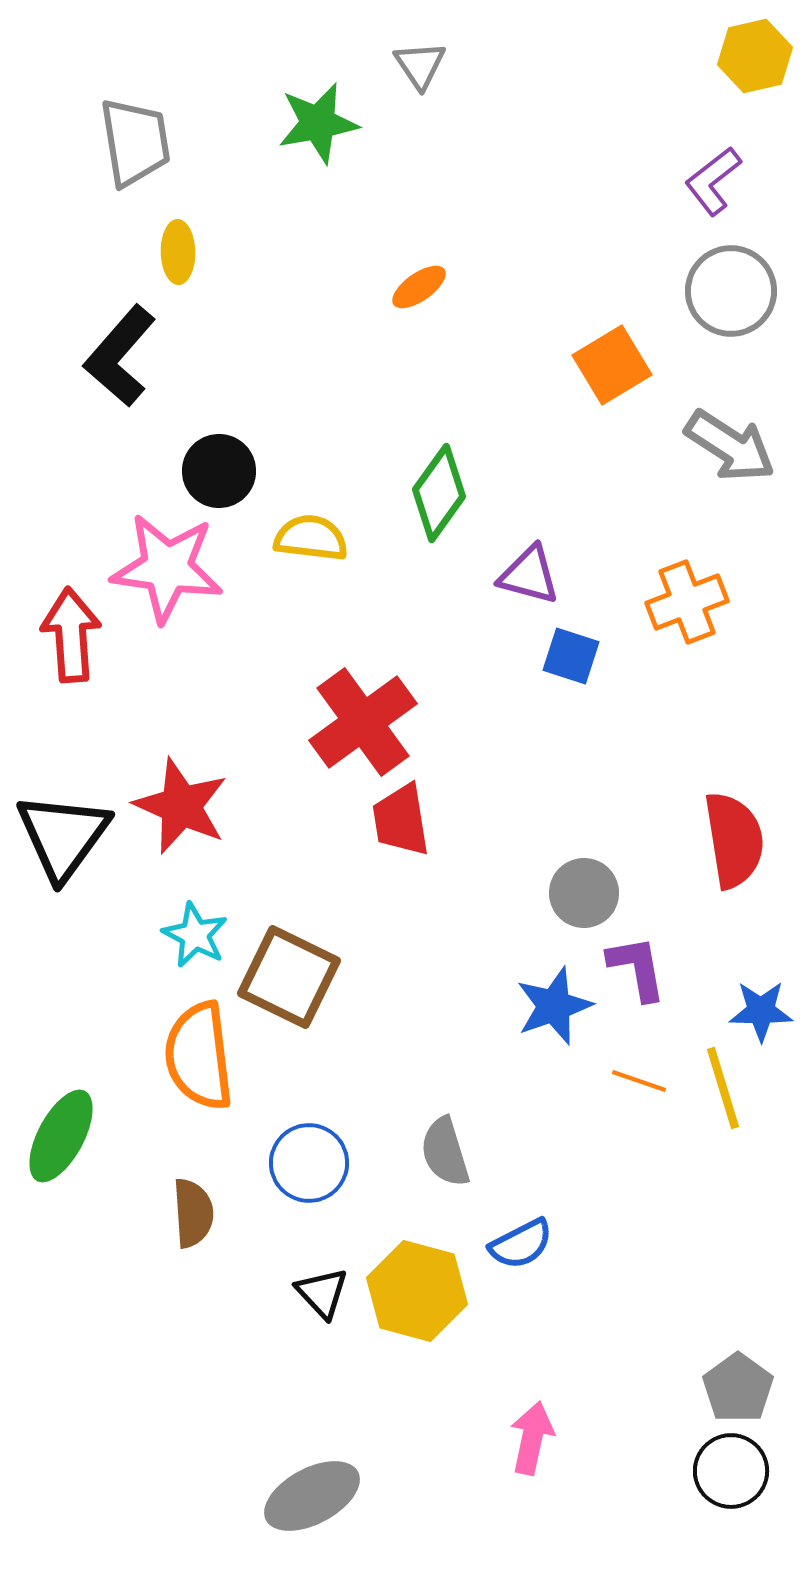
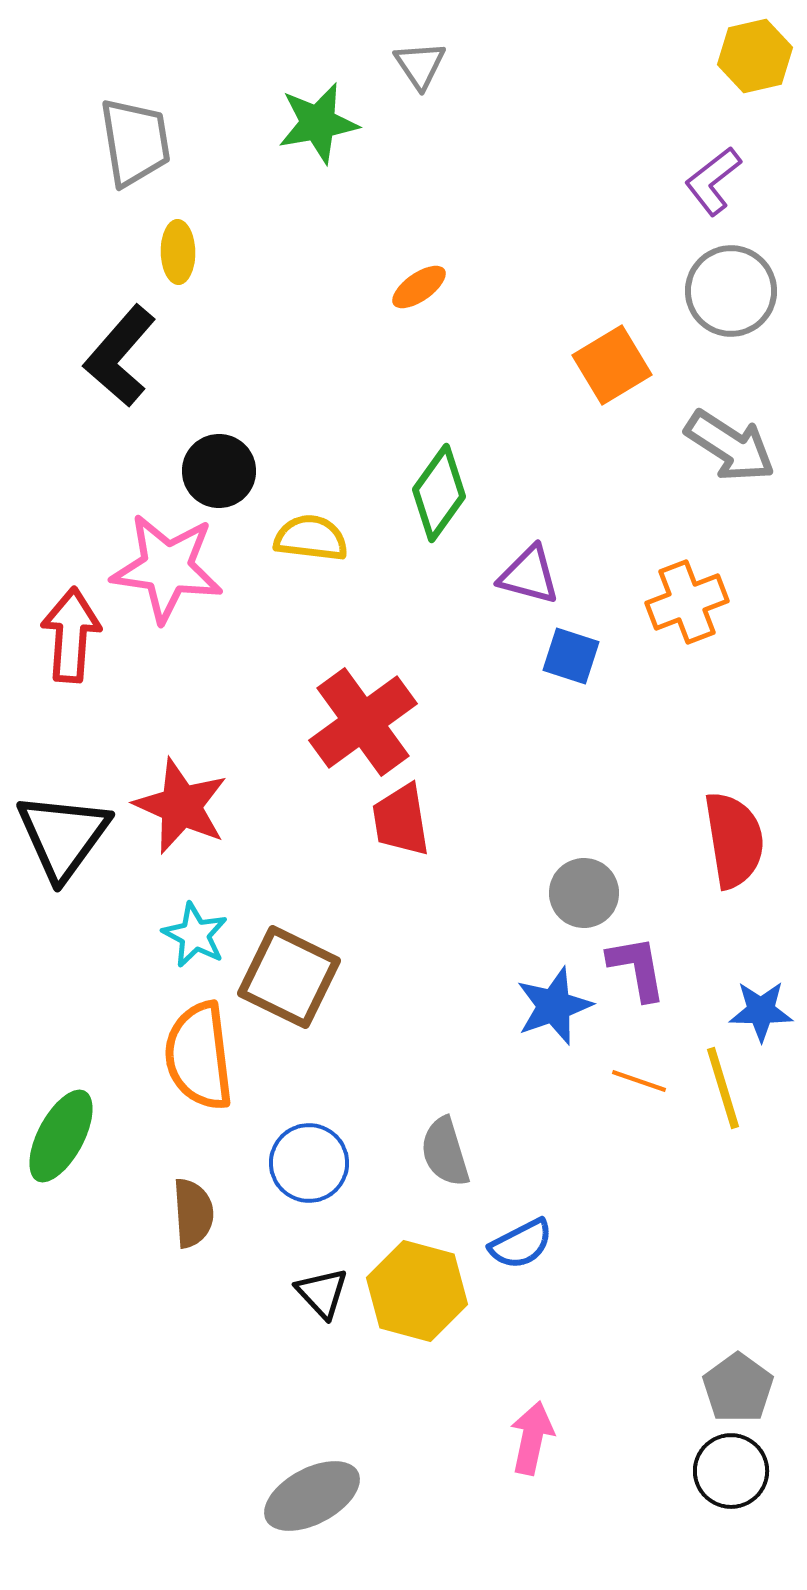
red arrow at (71, 635): rotated 8 degrees clockwise
